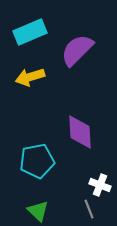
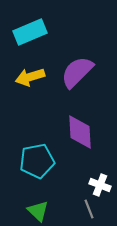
purple semicircle: moved 22 px down
